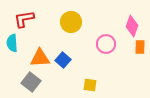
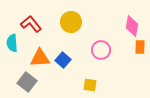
red L-shape: moved 7 px right, 5 px down; rotated 60 degrees clockwise
pink diamond: rotated 10 degrees counterclockwise
pink circle: moved 5 px left, 6 px down
gray square: moved 4 px left
